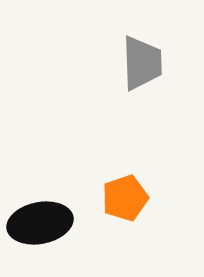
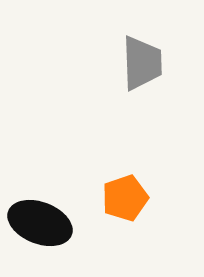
black ellipse: rotated 32 degrees clockwise
